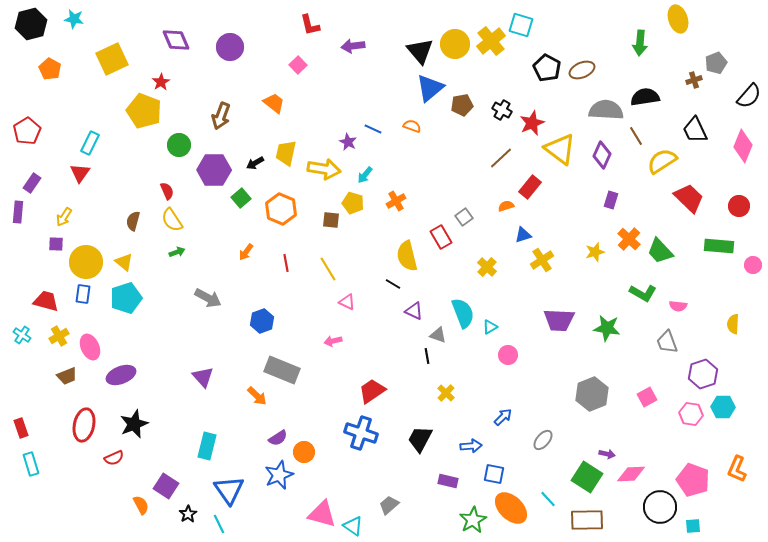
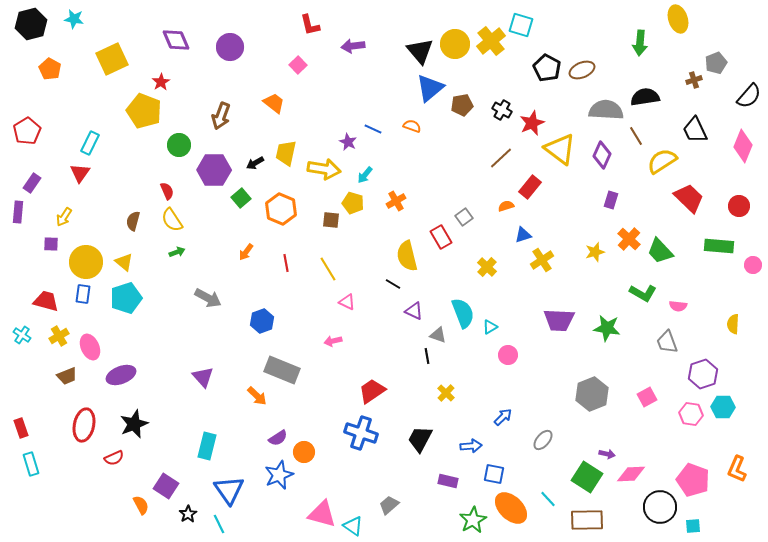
purple square at (56, 244): moved 5 px left
